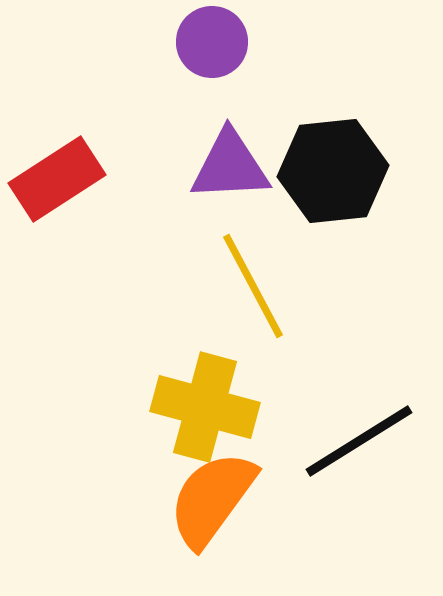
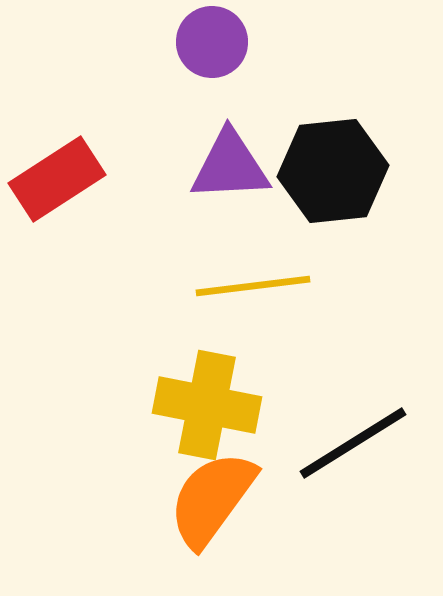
yellow line: rotated 69 degrees counterclockwise
yellow cross: moved 2 px right, 2 px up; rotated 4 degrees counterclockwise
black line: moved 6 px left, 2 px down
